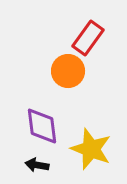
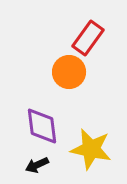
orange circle: moved 1 px right, 1 px down
yellow star: rotated 9 degrees counterclockwise
black arrow: rotated 35 degrees counterclockwise
